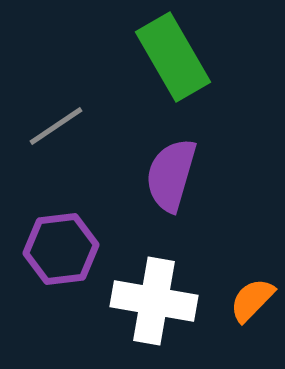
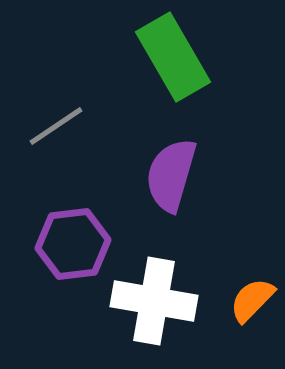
purple hexagon: moved 12 px right, 5 px up
